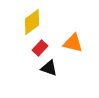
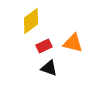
yellow diamond: moved 1 px left, 1 px up
red rectangle: moved 4 px right, 2 px up; rotated 21 degrees clockwise
